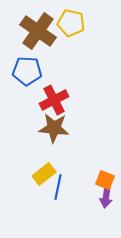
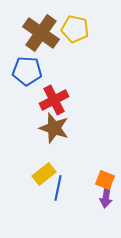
yellow pentagon: moved 4 px right, 6 px down
brown cross: moved 3 px right, 2 px down
brown star: rotated 12 degrees clockwise
blue line: moved 1 px down
